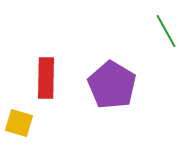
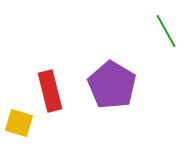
red rectangle: moved 4 px right, 13 px down; rotated 15 degrees counterclockwise
